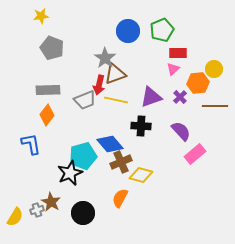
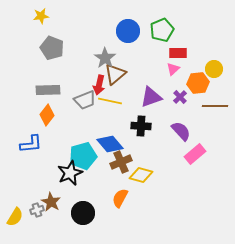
brown triangle: rotated 20 degrees counterclockwise
yellow line: moved 6 px left, 1 px down
blue L-shape: rotated 95 degrees clockwise
